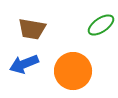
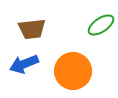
brown trapezoid: rotated 16 degrees counterclockwise
